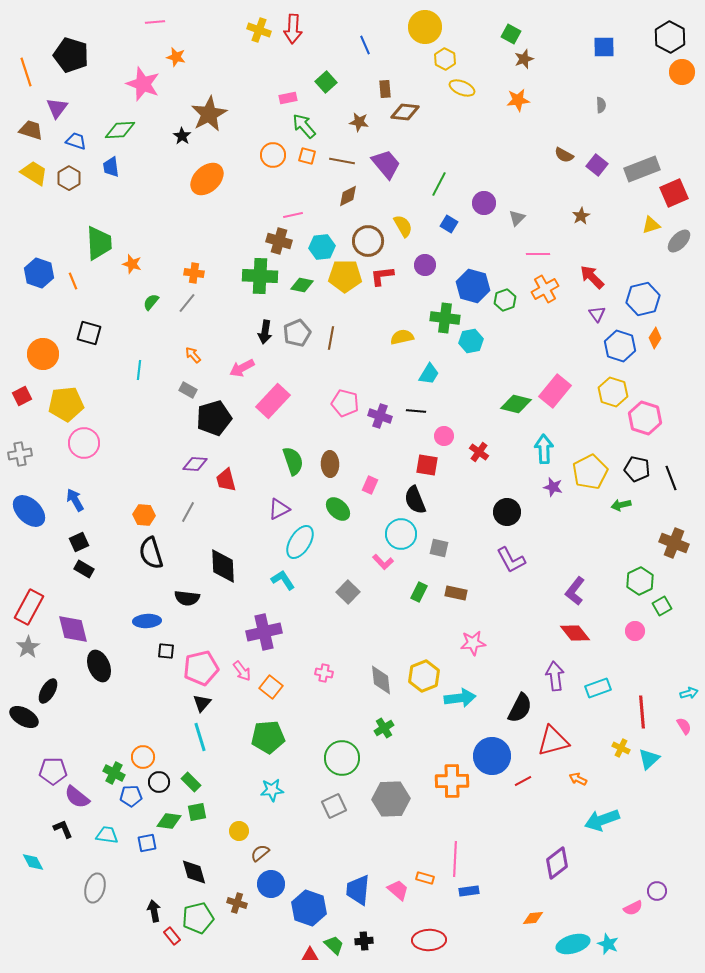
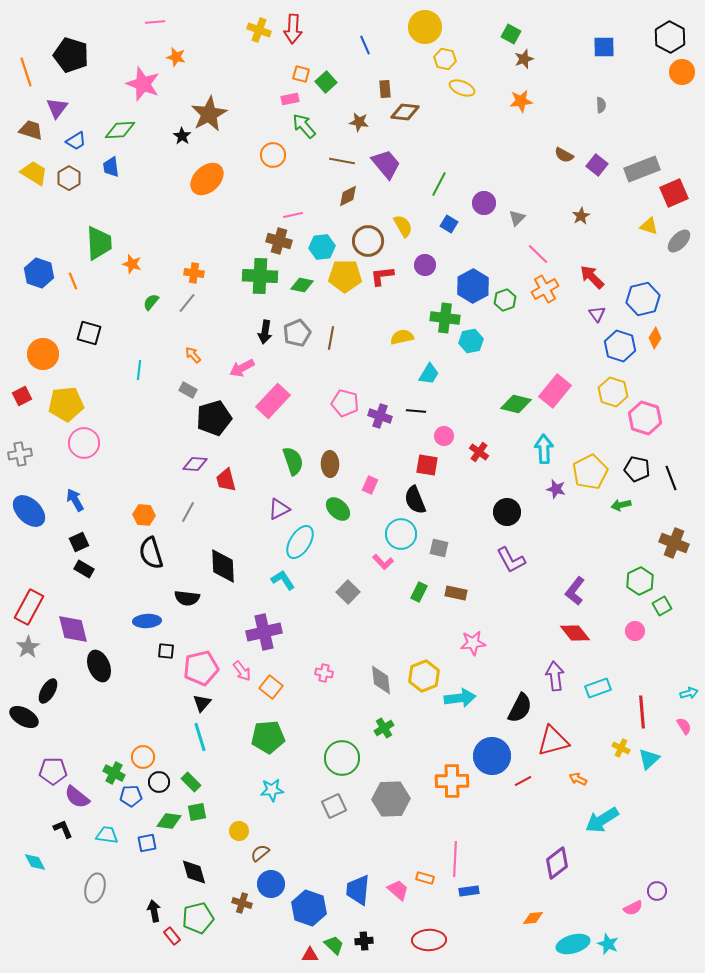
yellow hexagon at (445, 59): rotated 15 degrees counterclockwise
pink rectangle at (288, 98): moved 2 px right, 1 px down
orange star at (518, 100): moved 3 px right, 1 px down
blue trapezoid at (76, 141): rotated 130 degrees clockwise
orange square at (307, 156): moved 6 px left, 82 px up
yellow triangle at (651, 225): moved 2 px left, 1 px down; rotated 36 degrees clockwise
pink line at (538, 254): rotated 45 degrees clockwise
blue hexagon at (473, 286): rotated 16 degrees clockwise
purple star at (553, 487): moved 3 px right, 2 px down
cyan arrow at (602, 820): rotated 12 degrees counterclockwise
cyan diamond at (33, 862): moved 2 px right
brown cross at (237, 903): moved 5 px right
